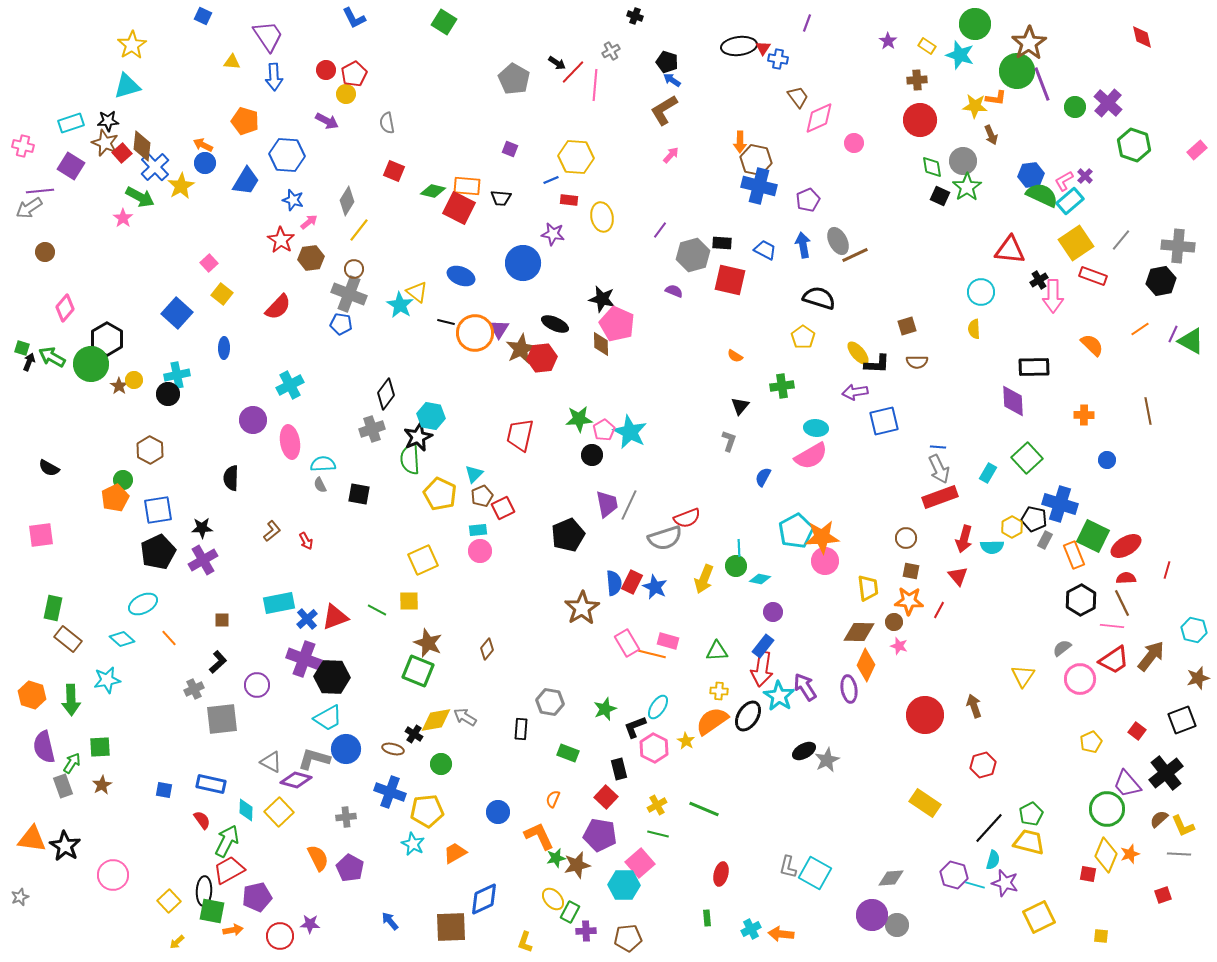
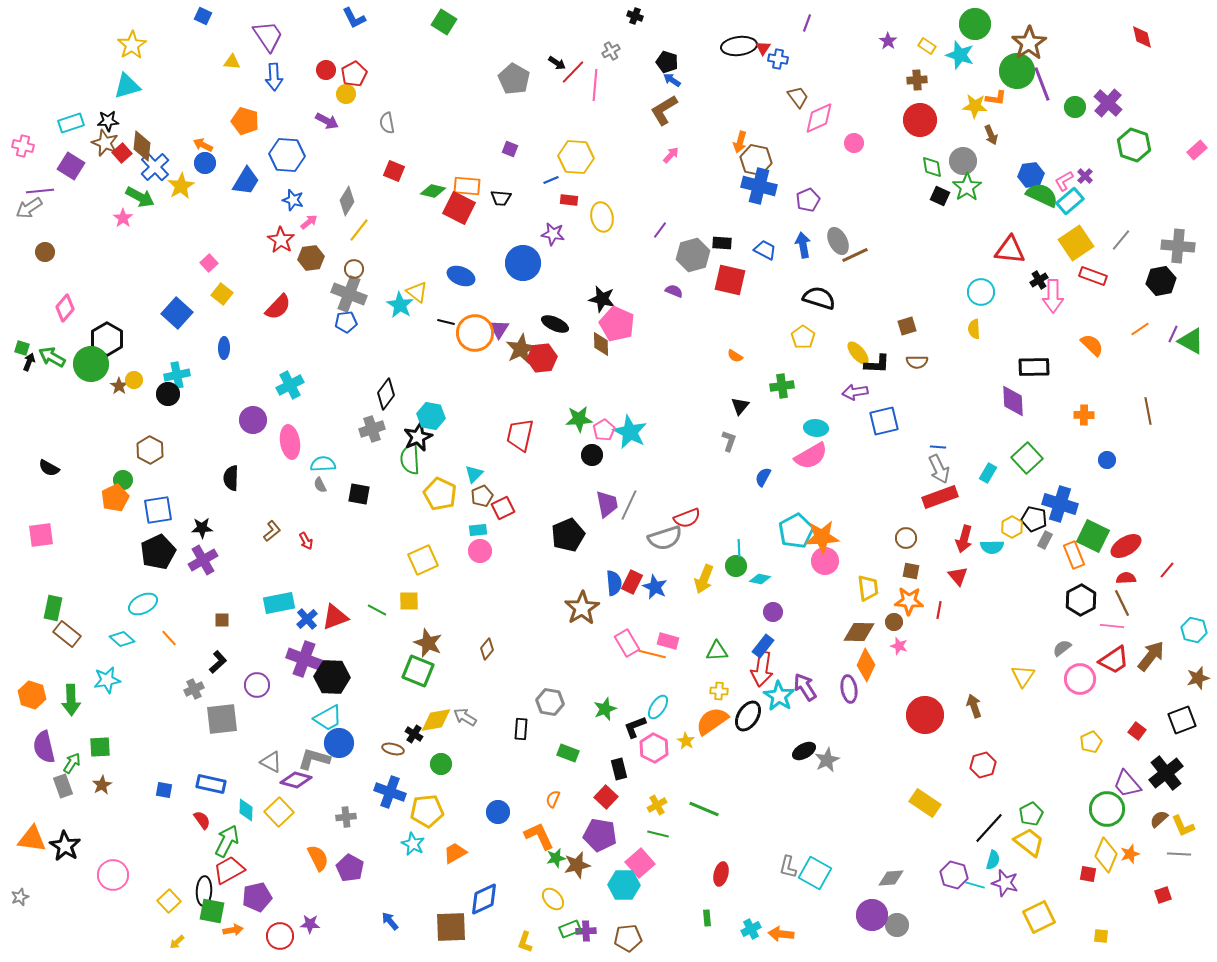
orange arrow at (740, 142): rotated 15 degrees clockwise
blue pentagon at (341, 324): moved 5 px right, 2 px up; rotated 15 degrees counterclockwise
red line at (1167, 570): rotated 24 degrees clockwise
red line at (939, 610): rotated 18 degrees counterclockwise
brown rectangle at (68, 639): moved 1 px left, 5 px up
blue circle at (346, 749): moved 7 px left, 6 px up
yellow trapezoid at (1029, 842): rotated 24 degrees clockwise
green rectangle at (570, 912): moved 17 px down; rotated 40 degrees clockwise
